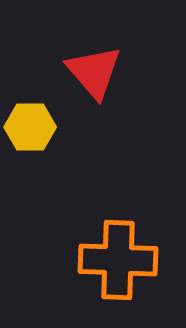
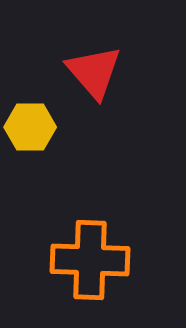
orange cross: moved 28 px left
